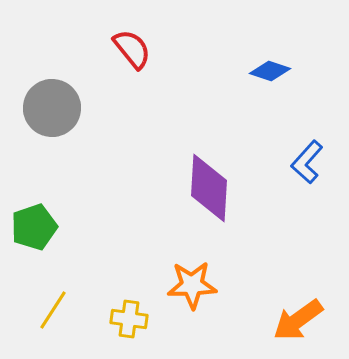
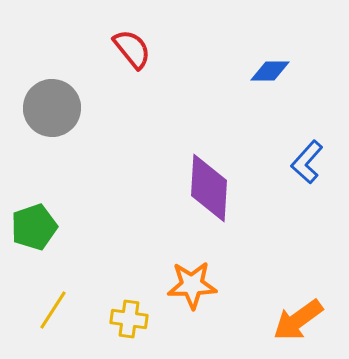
blue diamond: rotated 18 degrees counterclockwise
